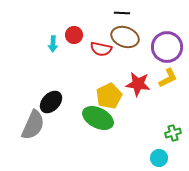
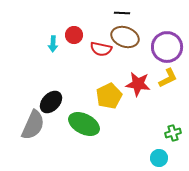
green ellipse: moved 14 px left, 6 px down
